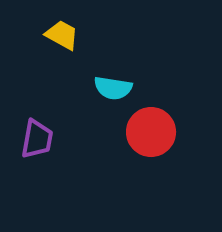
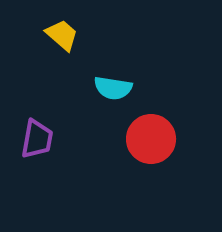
yellow trapezoid: rotated 12 degrees clockwise
red circle: moved 7 px down
